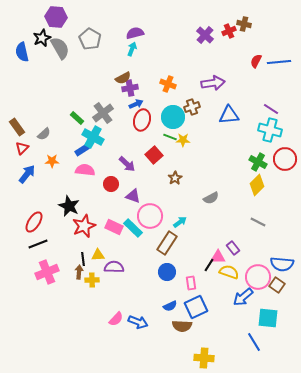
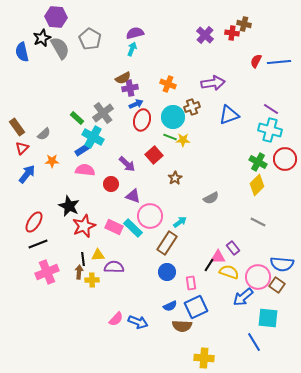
red cross at (229, 31): moved 3 px right, 2 px down; rotated 32 degrees clockwise
blue triangle at (229, 115): rotated 15 degrees counterclockwise
